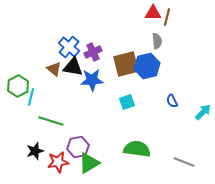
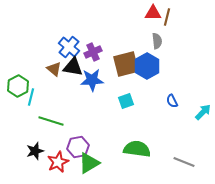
blue hexagon: rotated 15 degrees counterclockwise
cyan square: moved 1 px left, 1 px up
red star: rotated 15 degrees counterclockwise
